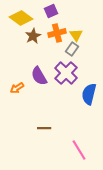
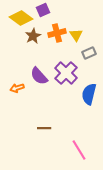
purple square: moved 8 px left, 1 px up
gray rectangle: moved 17 px right, 4 px down; rotated 32 degrees clockwise
purple semicircle: rotated 12 degrees counterclockwise
orange arrow: rotated 16 degrees clockwise
